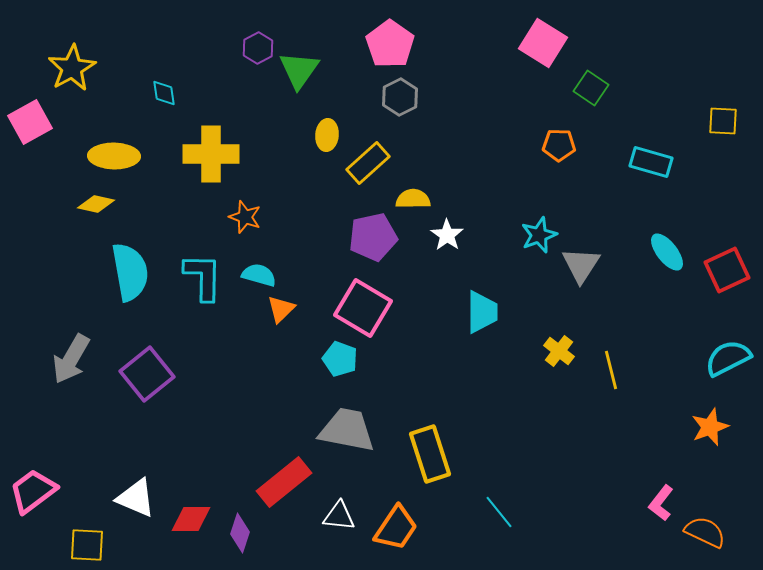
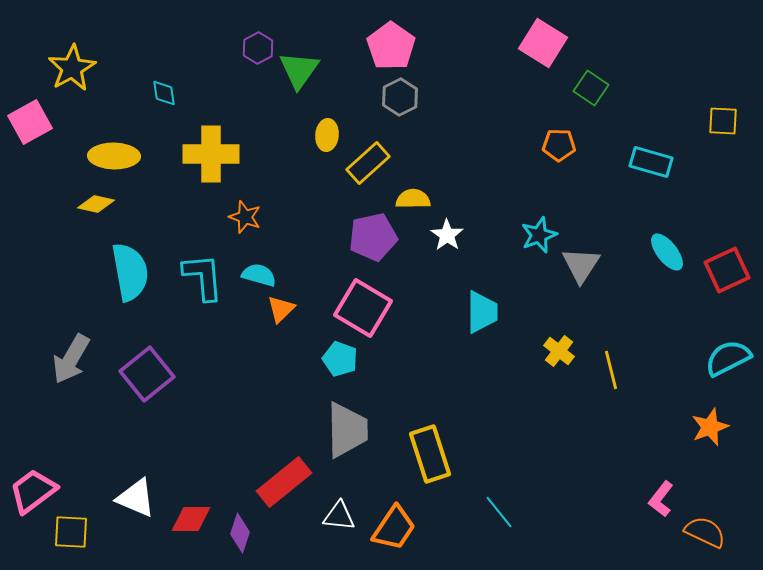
pink pentagon at (390, 44): moved 1 px right, 2 px down
cyan L-shape at (203, 277): rotated 6 degrees counterclockwise
gray trapezoid at (347, 430): rotated 78 degrees clockwise
pink L-shape at (661, 503): moved 4 px up
orange trapezoid at (396, 528): moved 2 px left
yellow square at (87, 545): moved 16 px left, 13 px up
